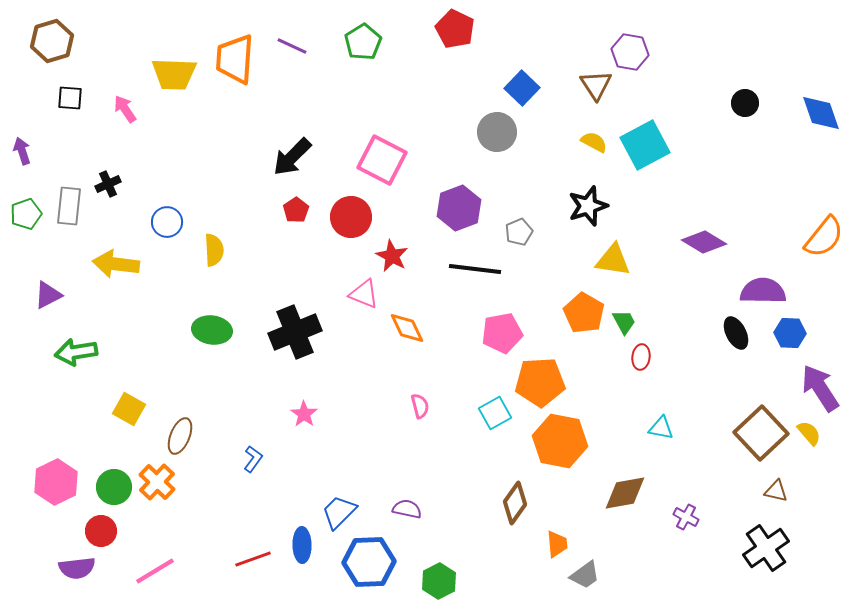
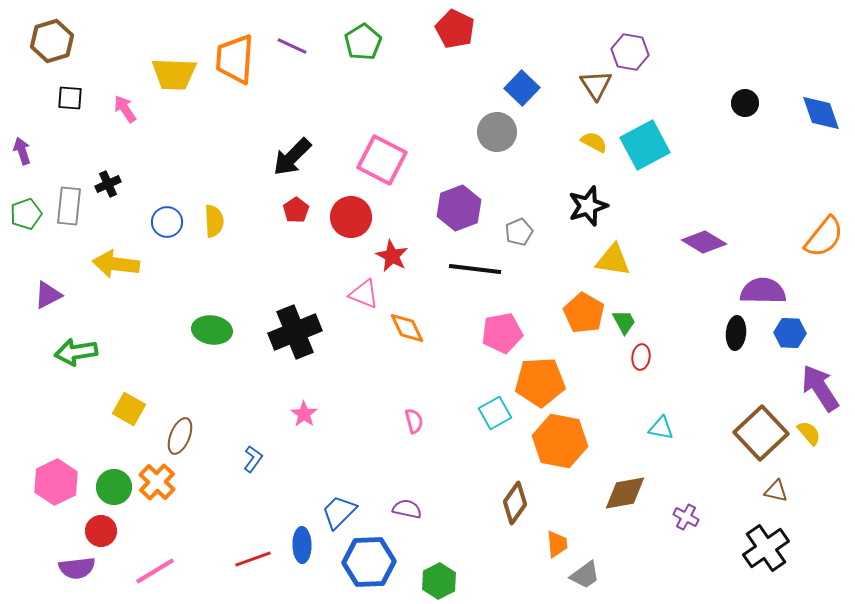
yellow semicircle at (214, 250): moved 29 px up
black ellipse at (736, 333): rotated 32 degrees clockwise
pink semicircle at (420, 406): moved 6 px left, 15 px down
